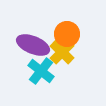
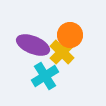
orange circle: moved 3 px right, 1 px down
cyan cross: moved 4 px right, 5 px down; rotated 20 degrees clockwise
